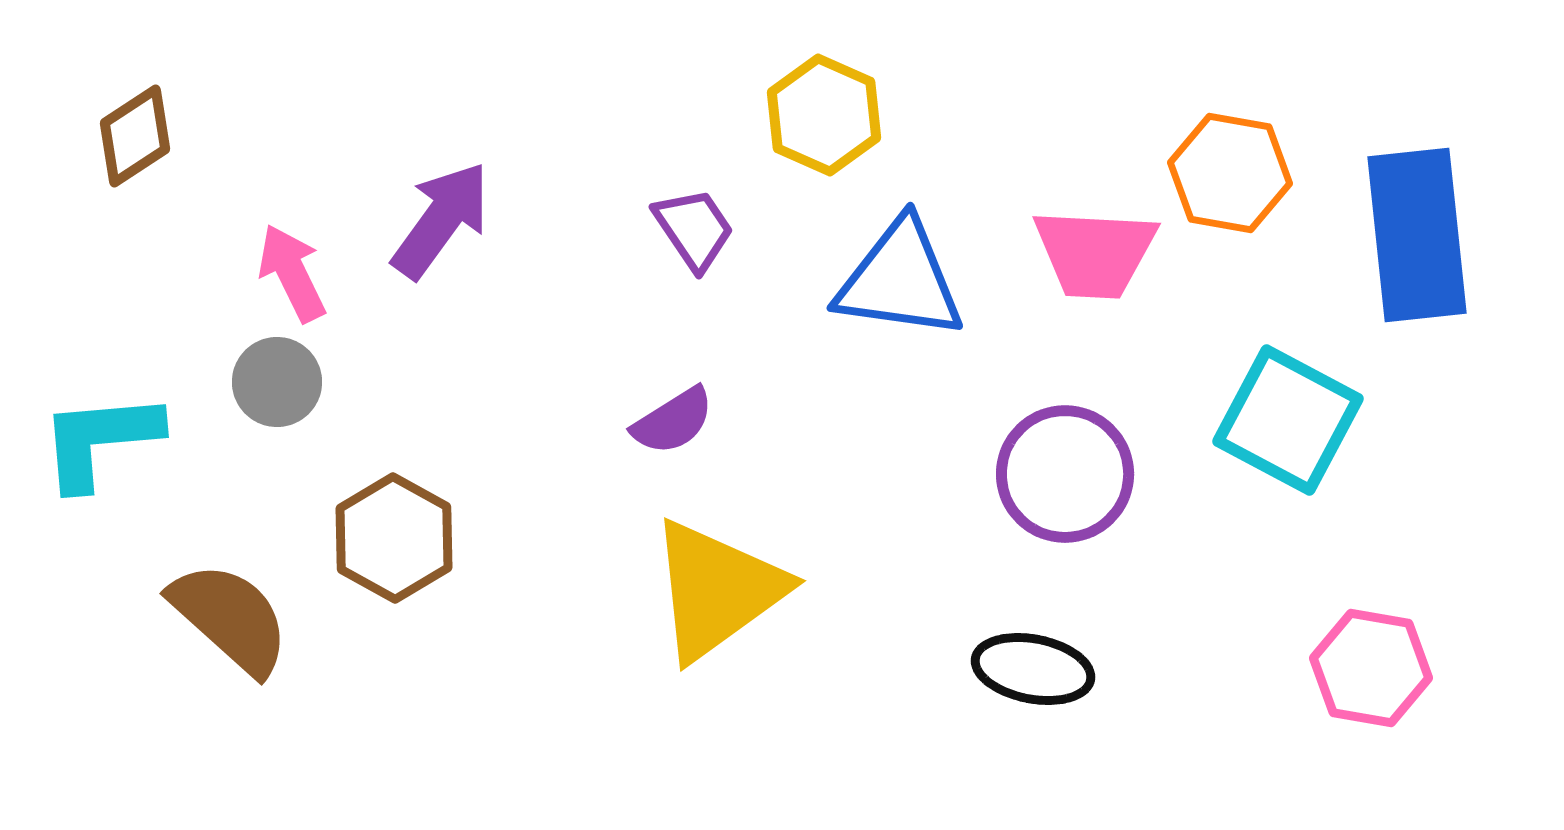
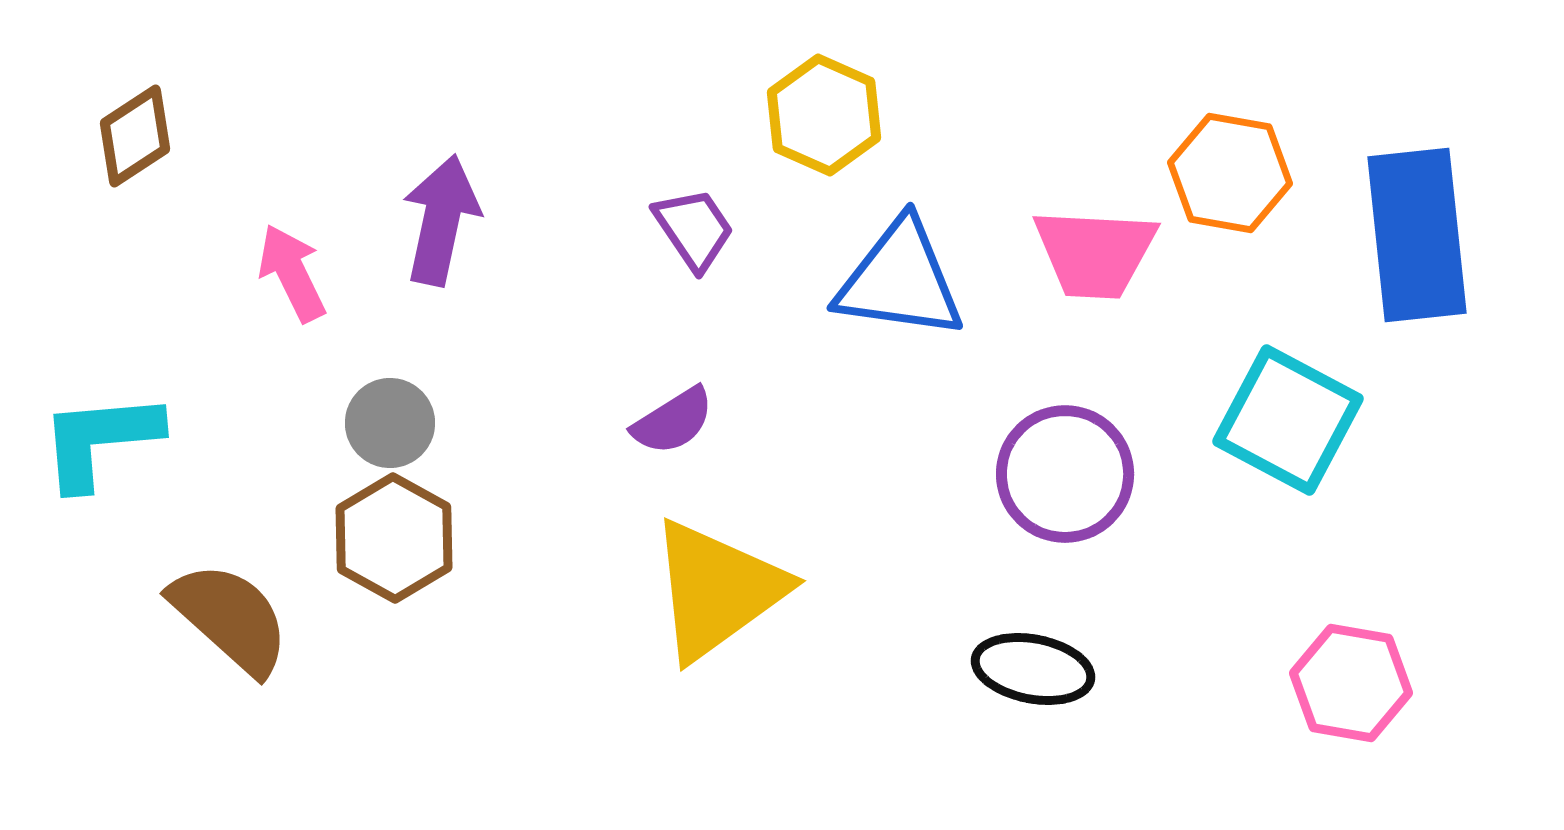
purple arrow: rotated 24 degrees counterclockwise
gray circle: moved 113 px right, 41 px down
pink hexagon: moved 20 px left, 15 px down
